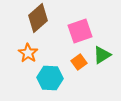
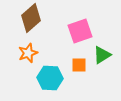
brown diamond: moved 7 px left
orange star: rotated 18 degrees clockwise
orange square: moved 3 px down; rotated 35 degrees clockwise
